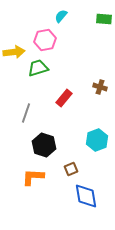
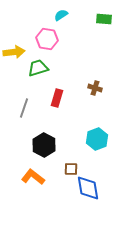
cyan semicircle: moved 1 px up; rotated 16 degrees clockwise
pink hexagon: moved 2 px right, 1 px up; rotated 20 degrees clockwise
brown cross: moved 5 px left, 1 px down
red rectangle: moved 7 px left; rotated 24 degrees counterclockwise
gray line: moved 2 px left, 5 px up
cyan hexagon: moved 1 px up
black hexagon: rotated 10 degrees clockwise
brown square: rotated 24 degrees clockwise
orange L-shape: rotated 35 degrees clockwise
blue diamond: moved 2 px right, 8 px up
